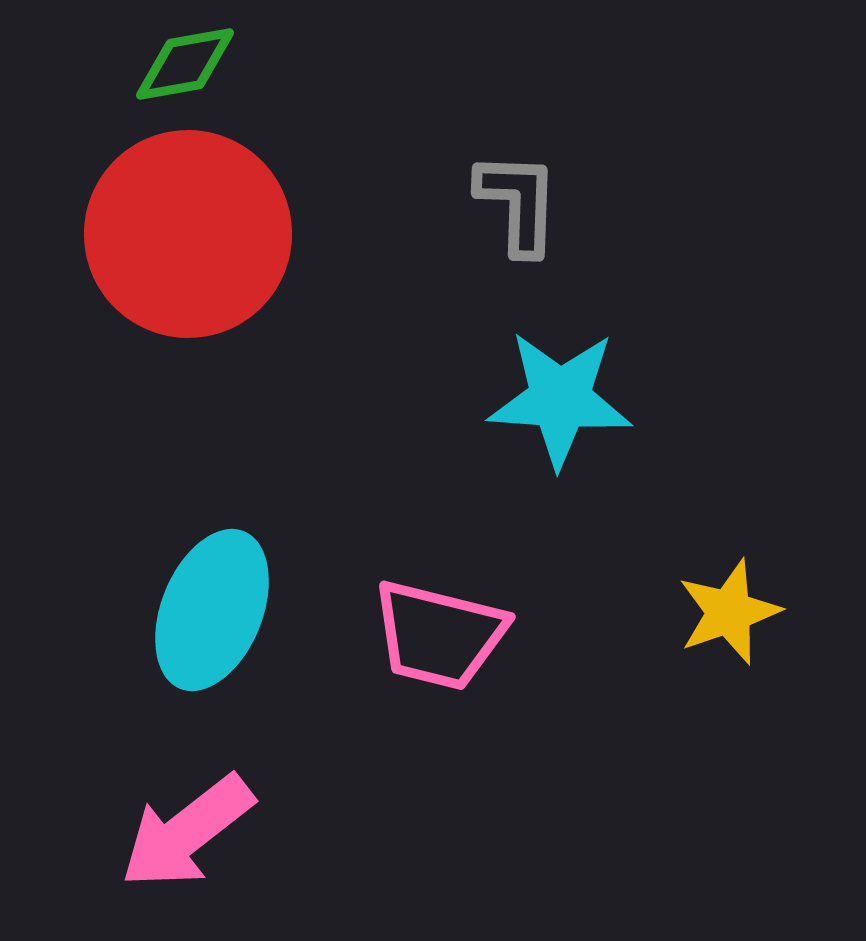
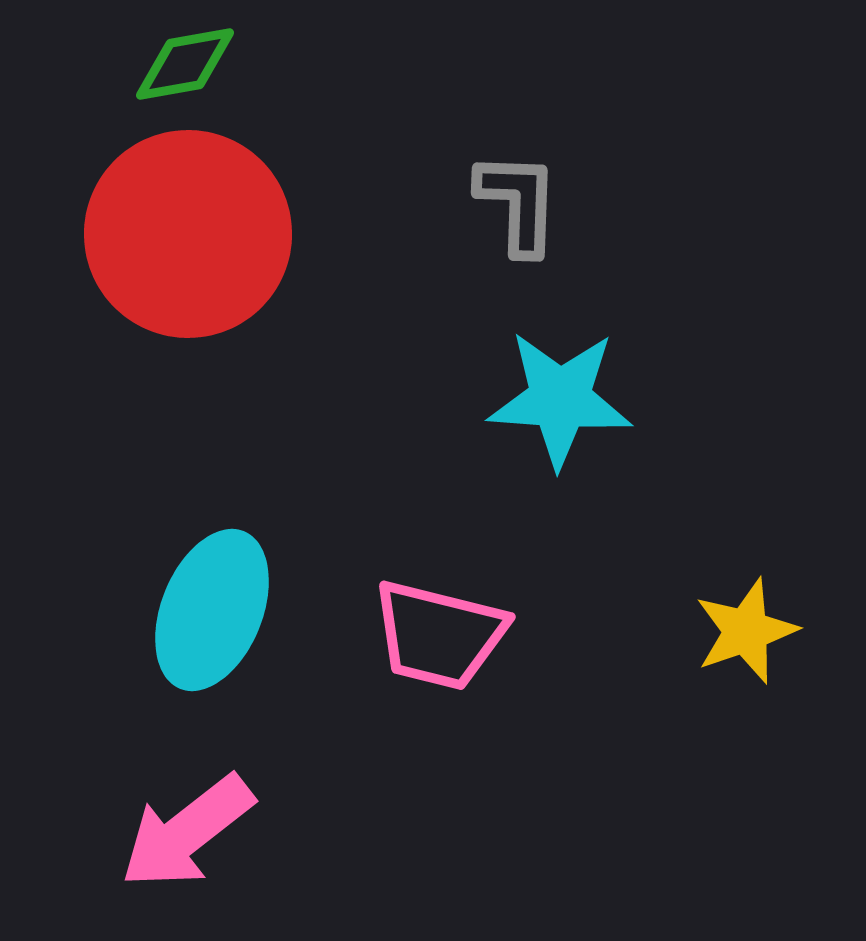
yellow star: moved 17 px right, 19 px down
